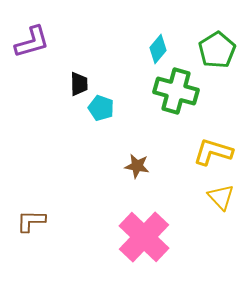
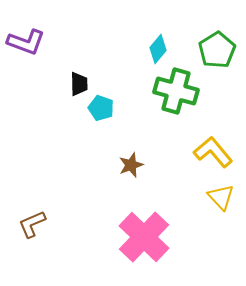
purple L-shape: moved 6 px left; rotated 36 degrees clockwise
yellow L-shape: rotated 33 degrees clockwise
brown star: moved 6 px left, 1 px up; rotated 30 degrees counterclockwise
brown L-shape: moved 1 px right, 3 px down; rotated 24 degrees counterclockwise
